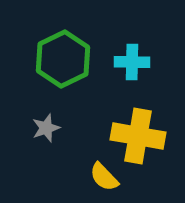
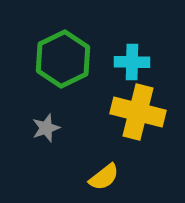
yellow cross: moved 24 px up; rotated 4 degrees clockwise
yellow semicircle: rotated 84 degrees counterclockwise
